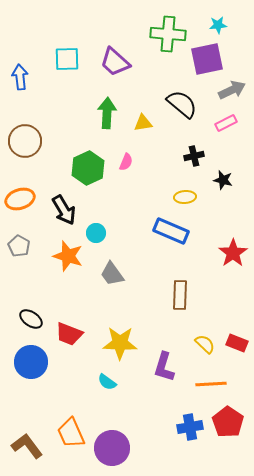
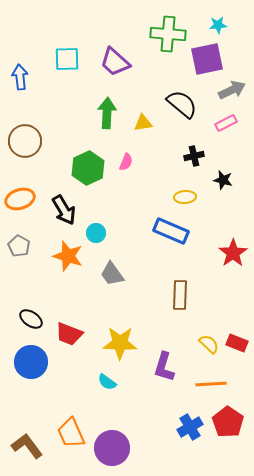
yellow semicircle: moved 4 px right
blue cross: rotated 20 degrees counterclockwise
